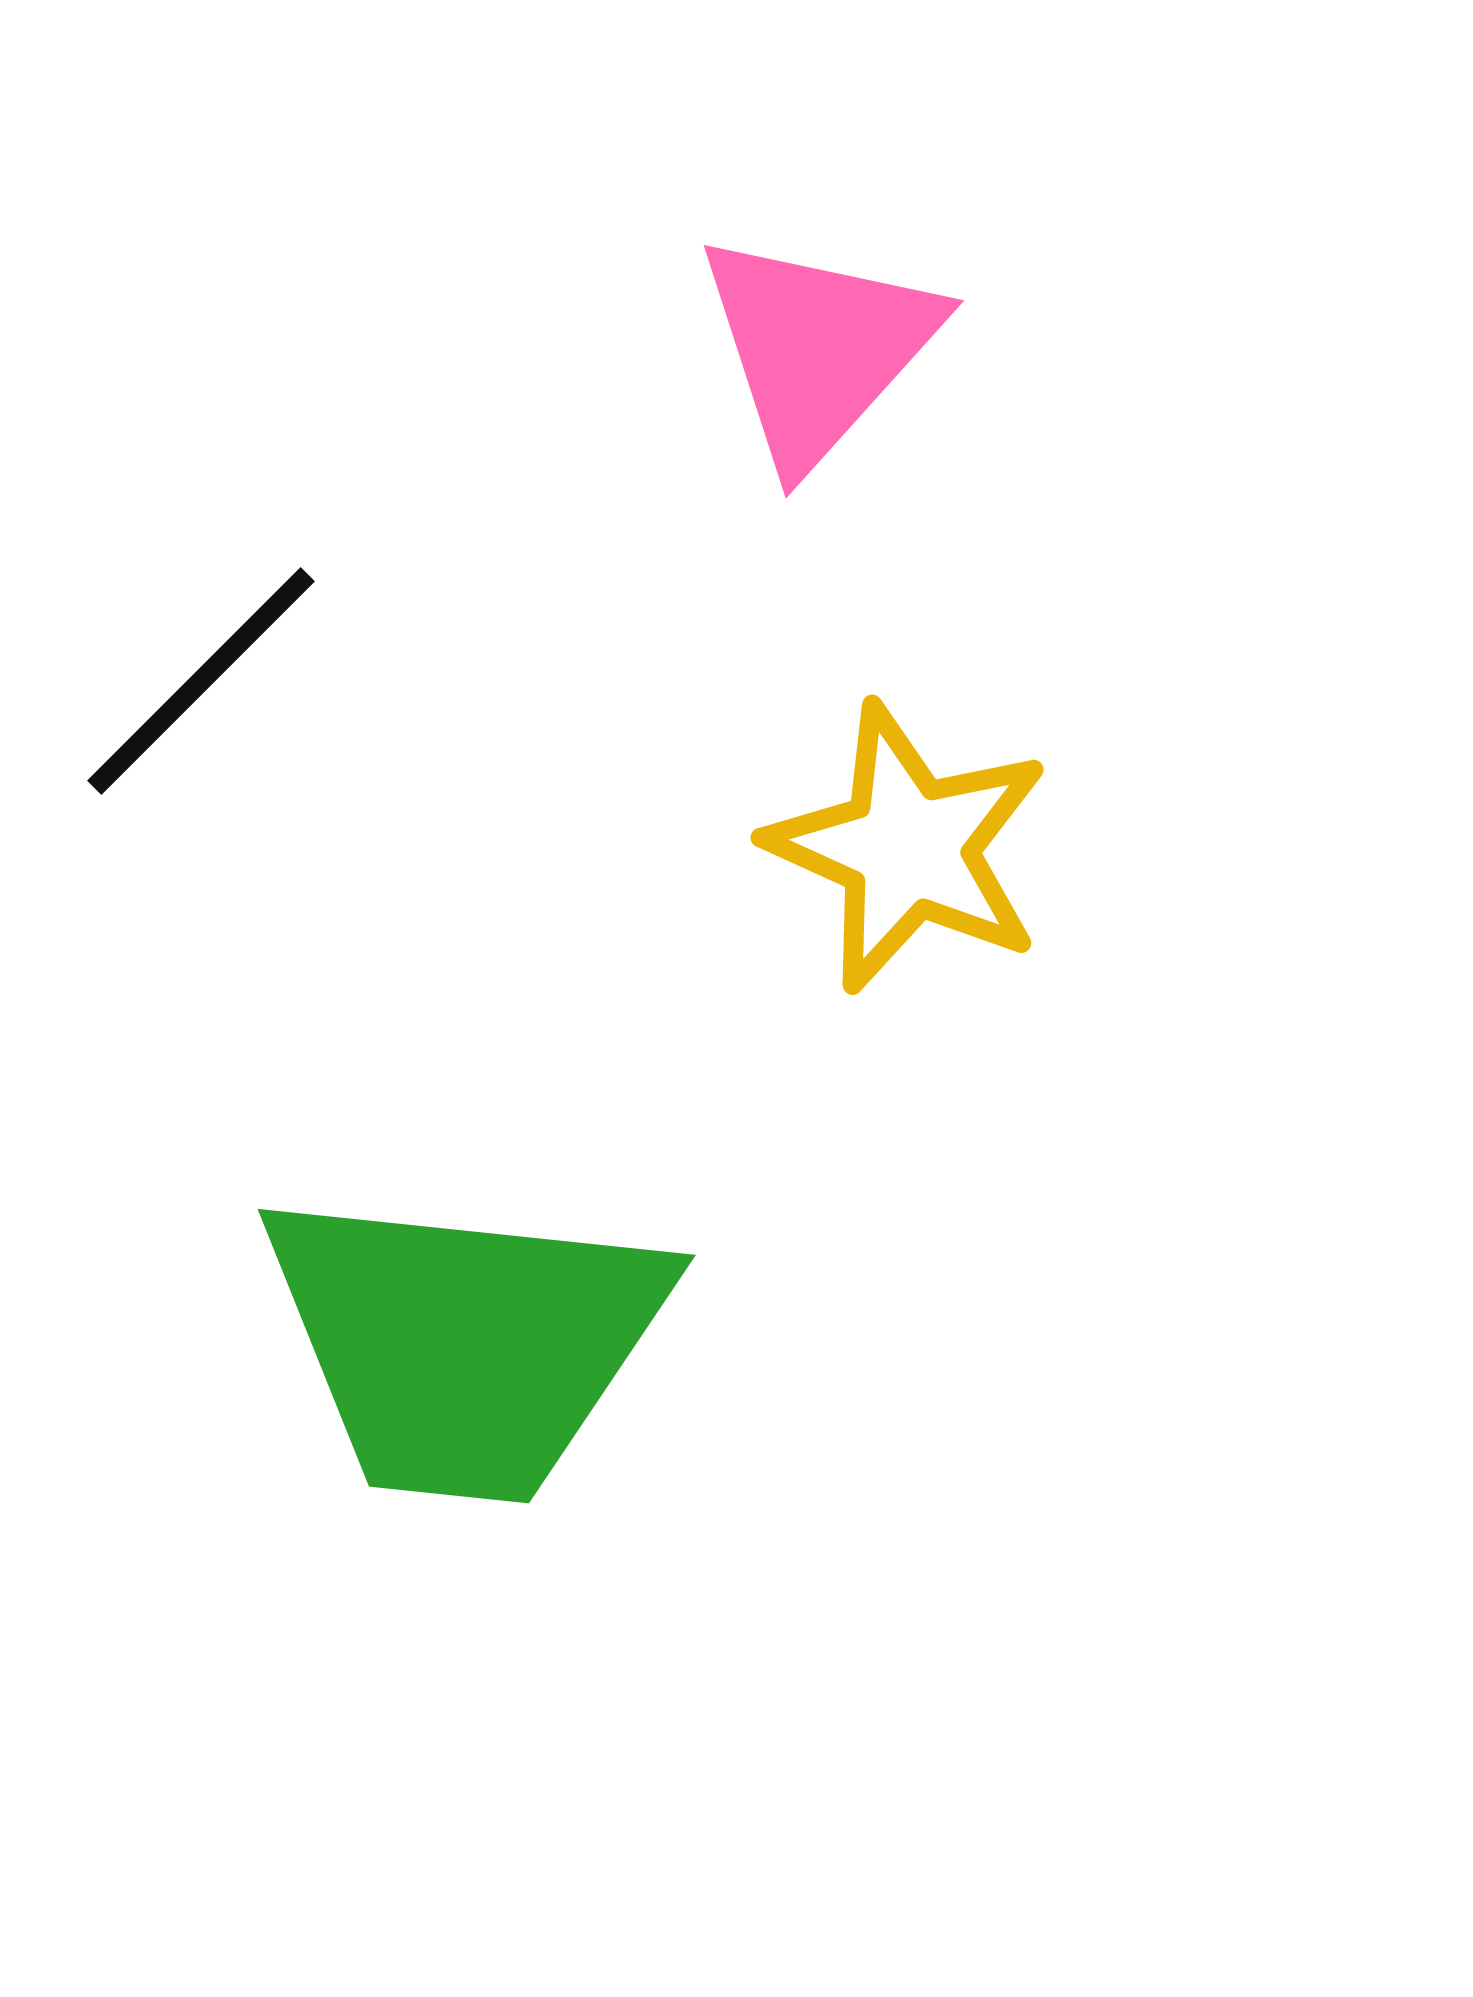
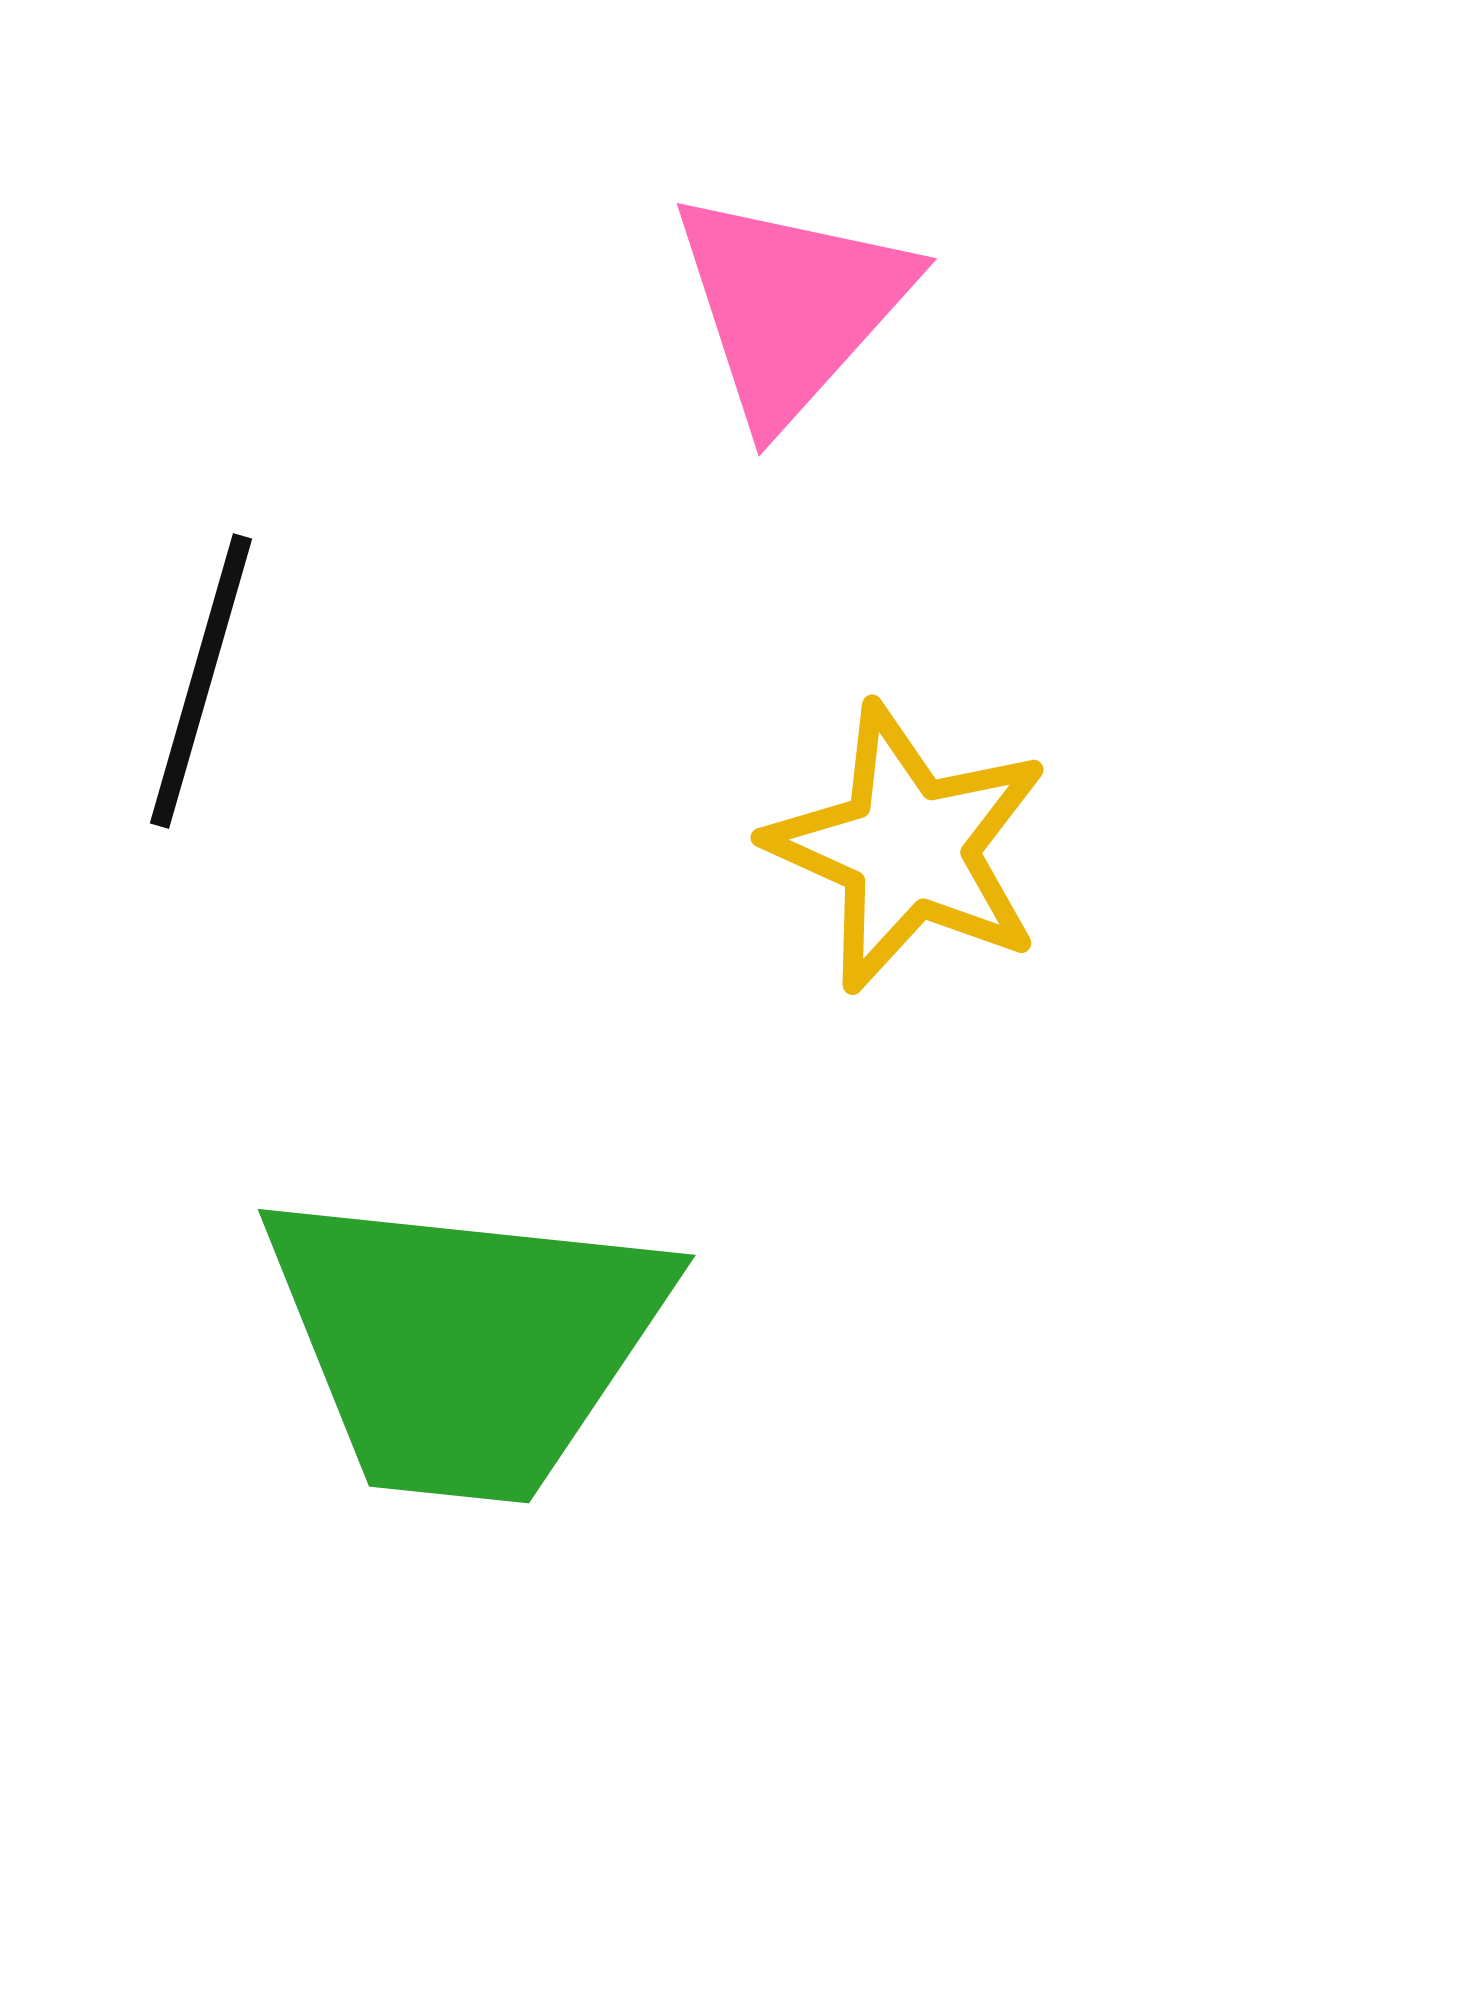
pink triangle: moved 27 px left, 42 px up
black line: rotated 29 degrees counterclockwise
